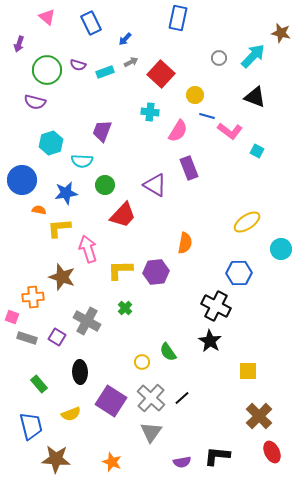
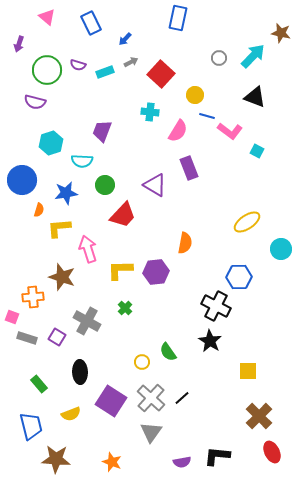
orange semicircle at (39, 210): rotated 96 degrees clockwise
blue hexagon at (239, 273): moved 4 px down
